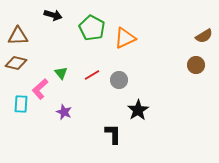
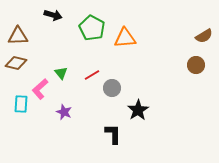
orange triangle: rotated 20 degrees clockwise
gray circle: moved 7 px left, 8 px down
